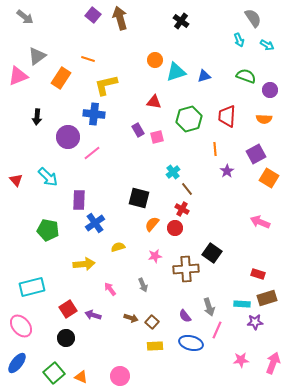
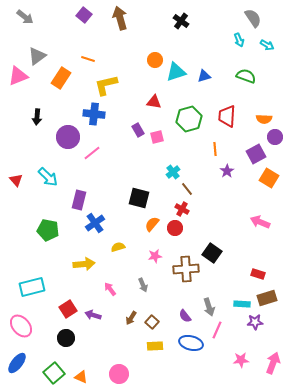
purple square at (93, 15): moved 9 px left
purple circle at (270, 90): moved 5 px right, 47 px down
purple rectangle at (79, 200): rotated 12 degrees clockwise
brown arrow at (131, 318): rotated 104 degrees clockwise
pink circle at (120, 376): moved 1 px left, 2 px up
